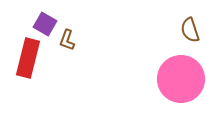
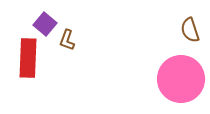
purple square: rotated 10 degrees clockwise
red rectangle: rotated 12 degrees counterclockwise
